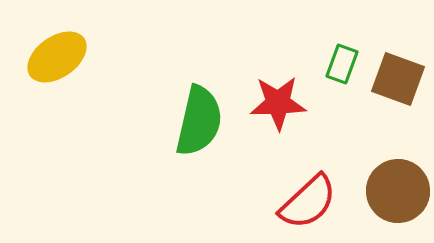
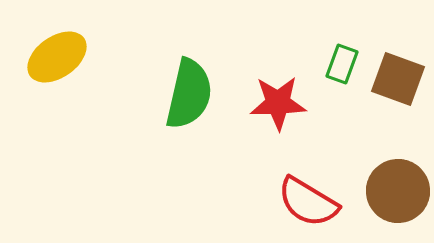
green semicircle: moved 10 px left, 27 px up
red semicircle: rotated 74 degrees clockwise
